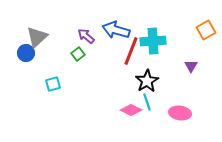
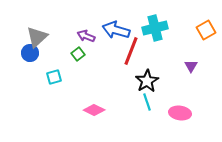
purple arrow: rotated 18 degrees counterclockwise
cyan cross: moved 2 px right, 13 px up; rotated 10 degrees counterclockwise
blue circle: moved 4 px right
cyan square: moved 1 px right, 7 px up
pink diamond: moved 37 px left
